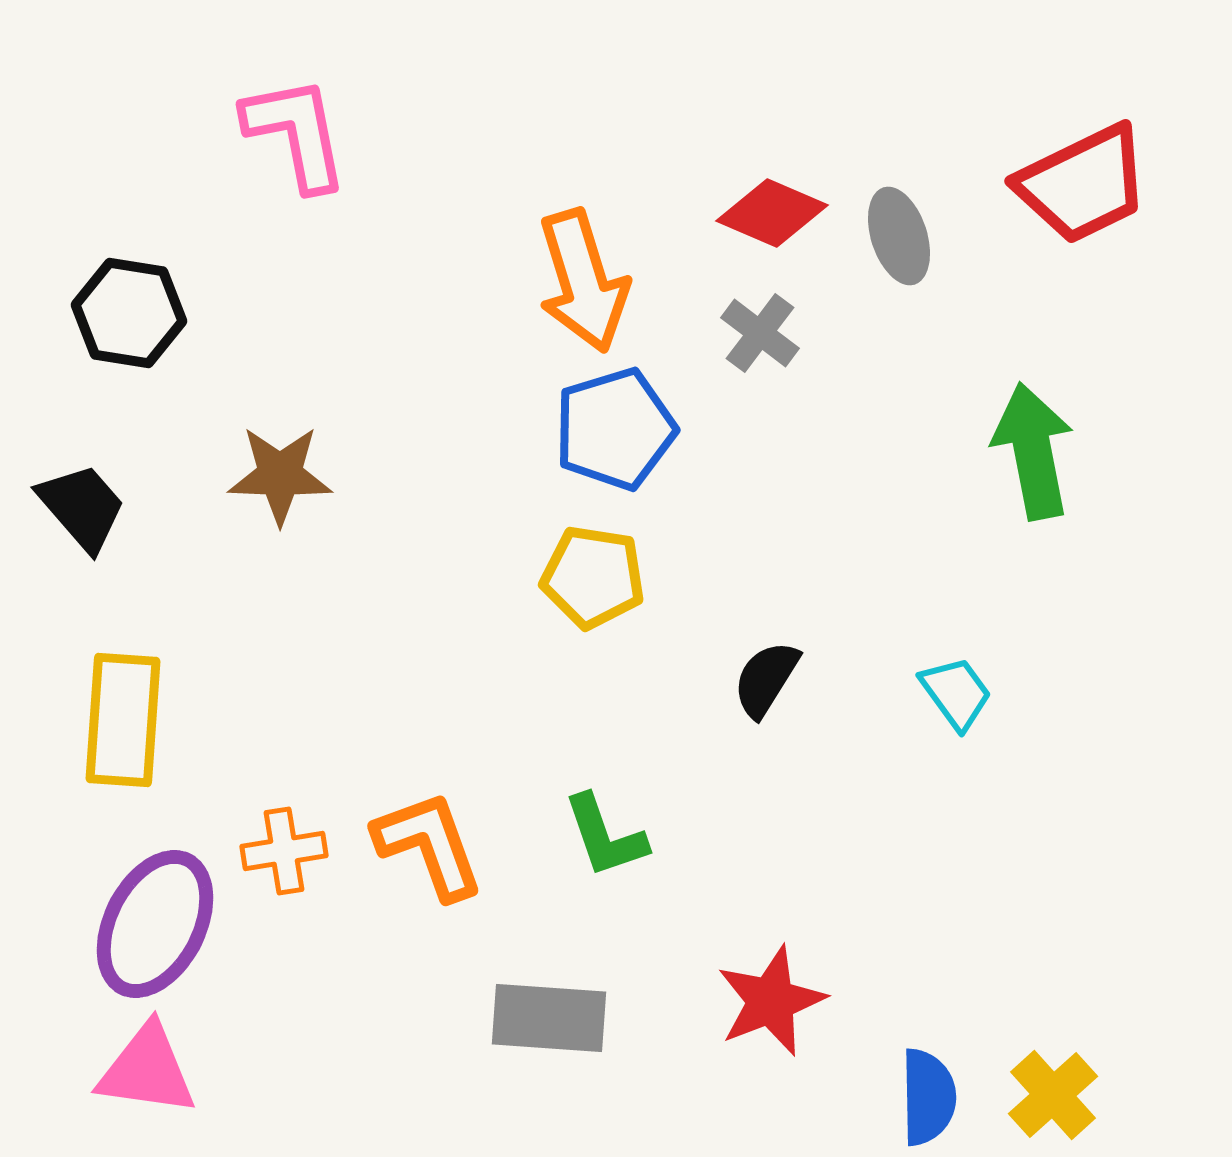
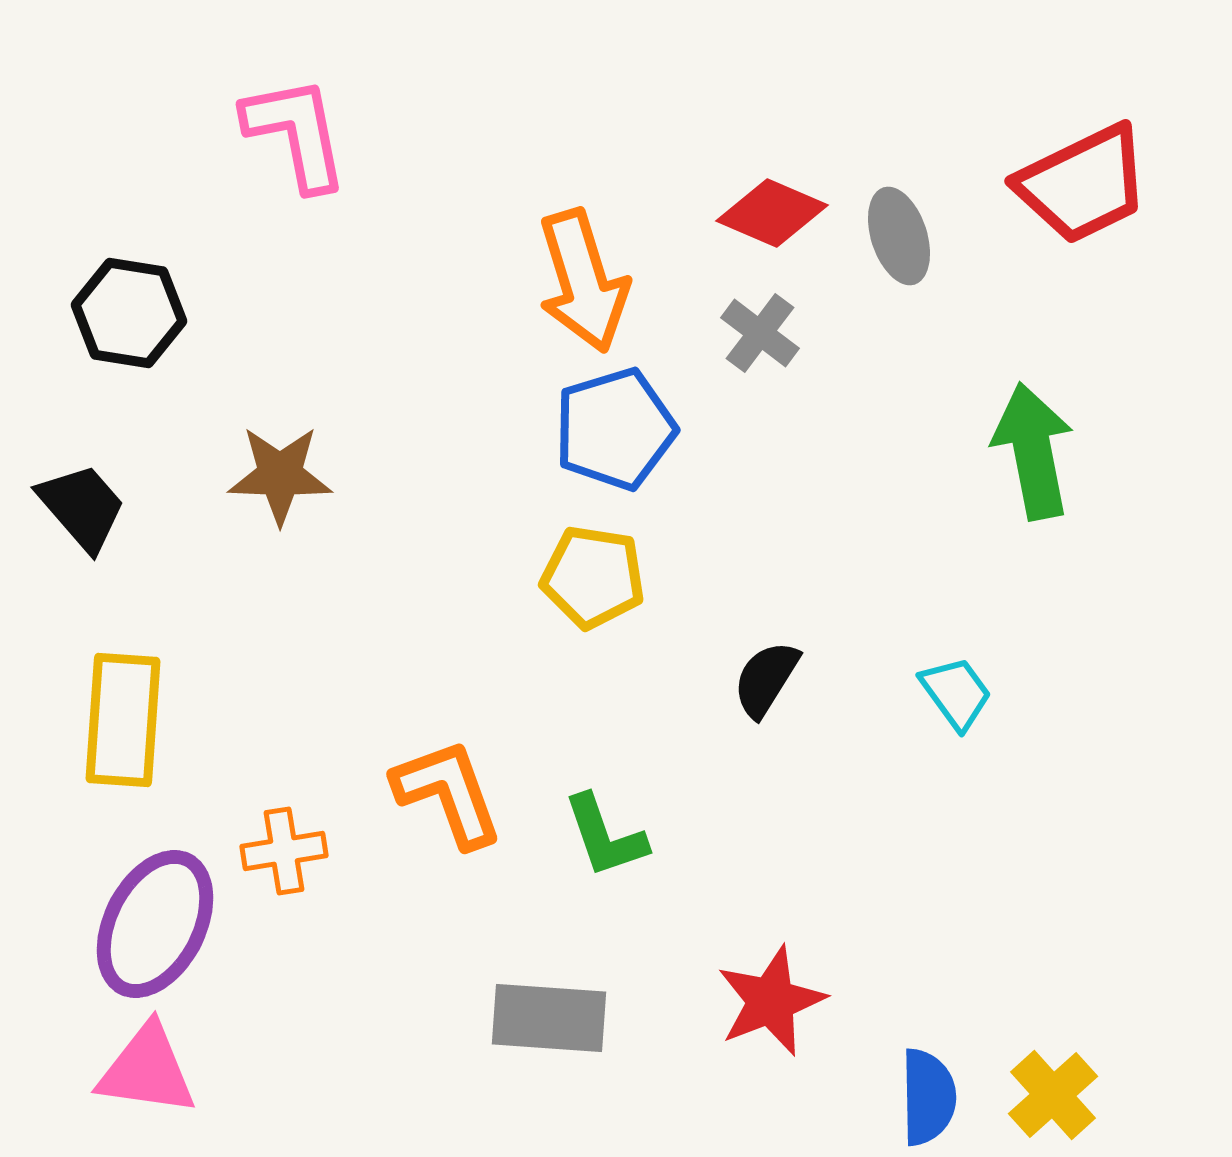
orange L-shape: moved 19 px right, 52 px up
